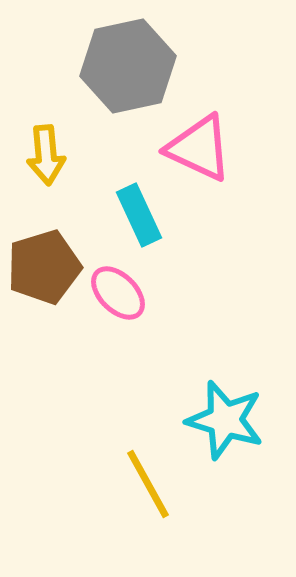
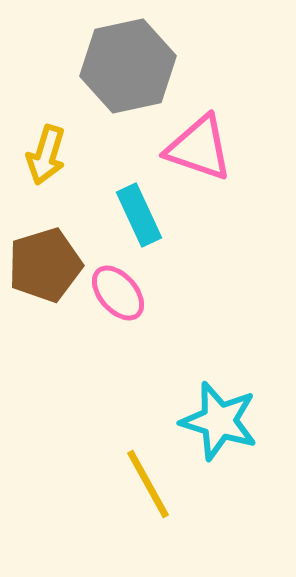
pink triangle: rotated 6 degrees counterclockwise
yellow arrow: rotated 22 degrees clockwise
brown pentagon: moved 1 px right, 2 px up
pink ellipse: rotated 4 degrees clockwise
cyan star: moved 6 px left, 1 px down
